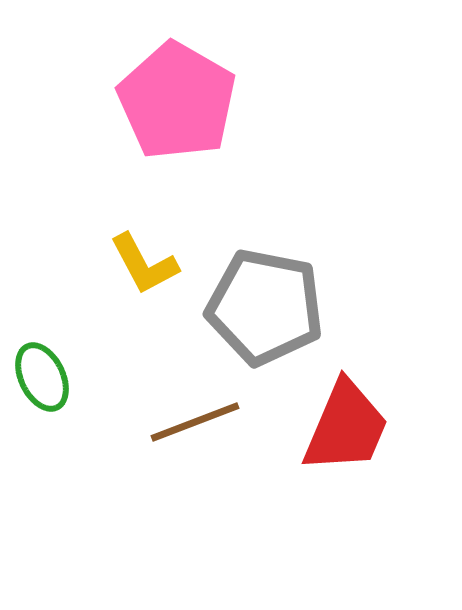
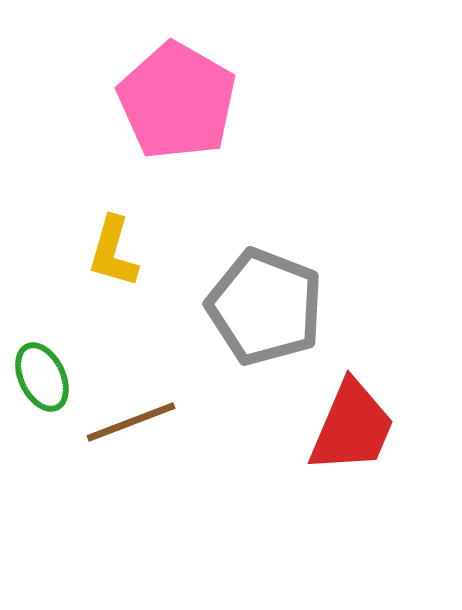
yellow L-shape: moved 31 px left, 12 px up; rotated 44 degrees clockwise
gray pentagon: rotated 10 degrees clockwise
brown line: moved 64 px left
red trapezoid: moved 6 px right
